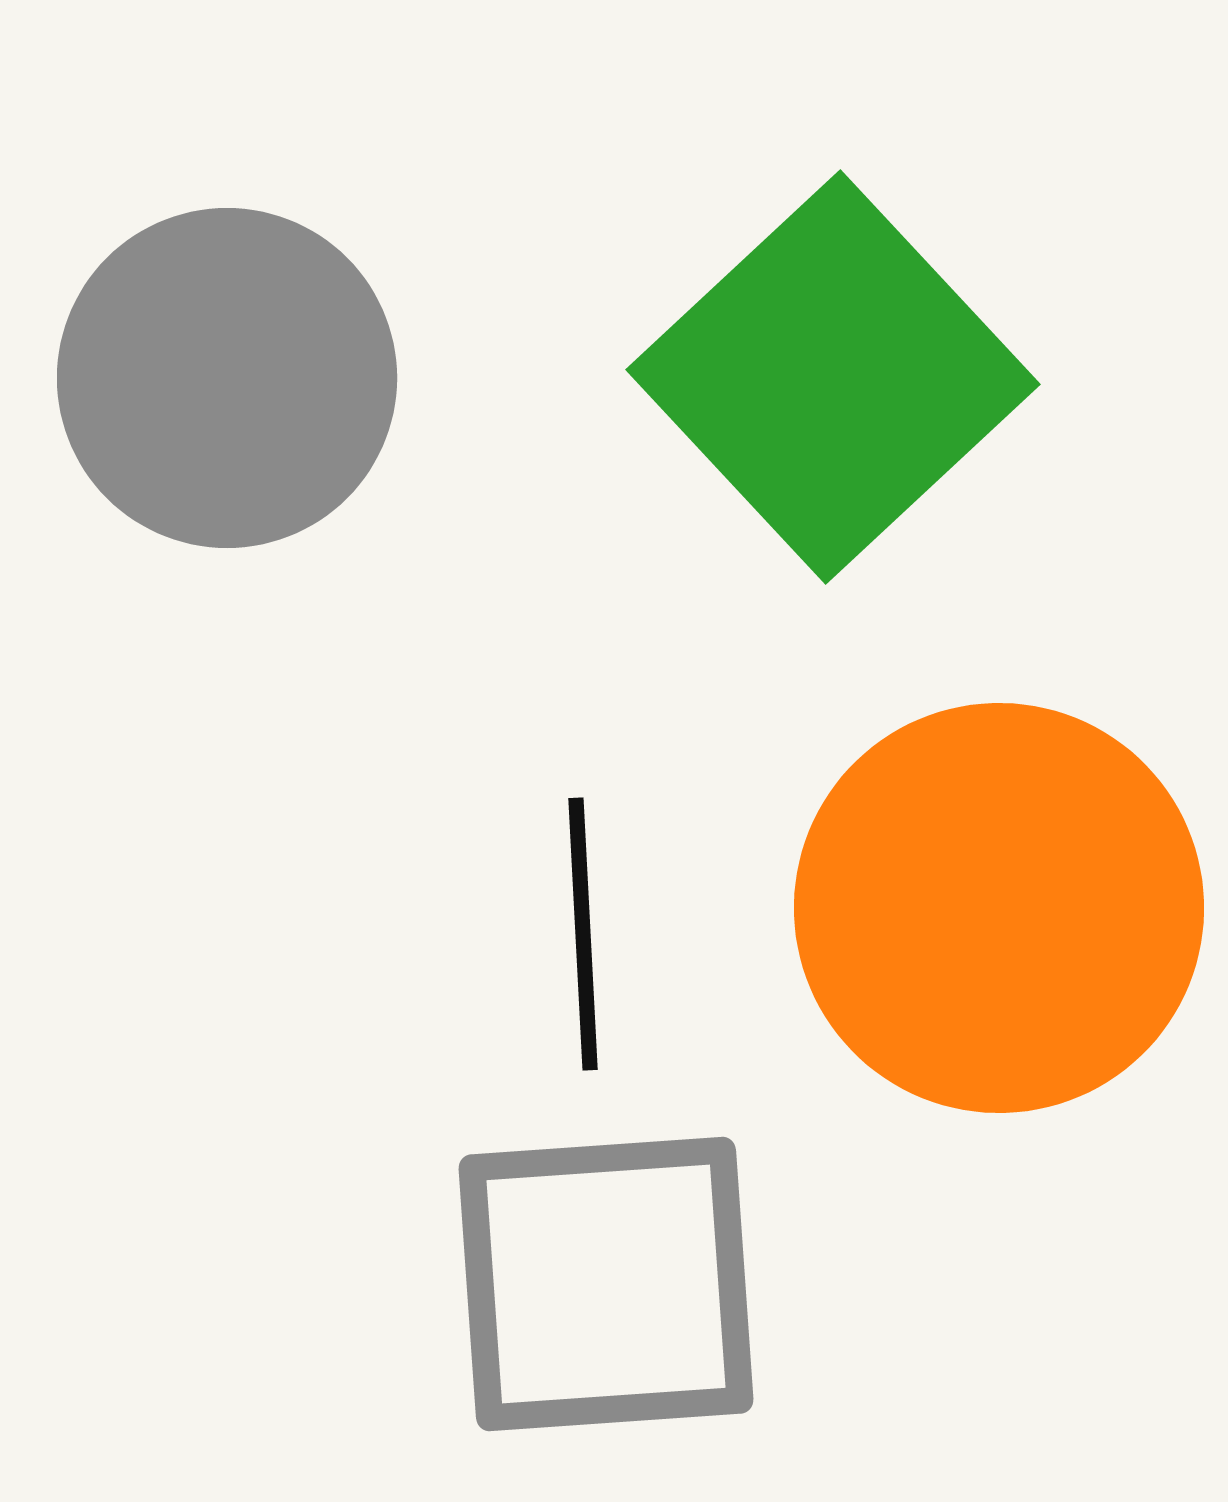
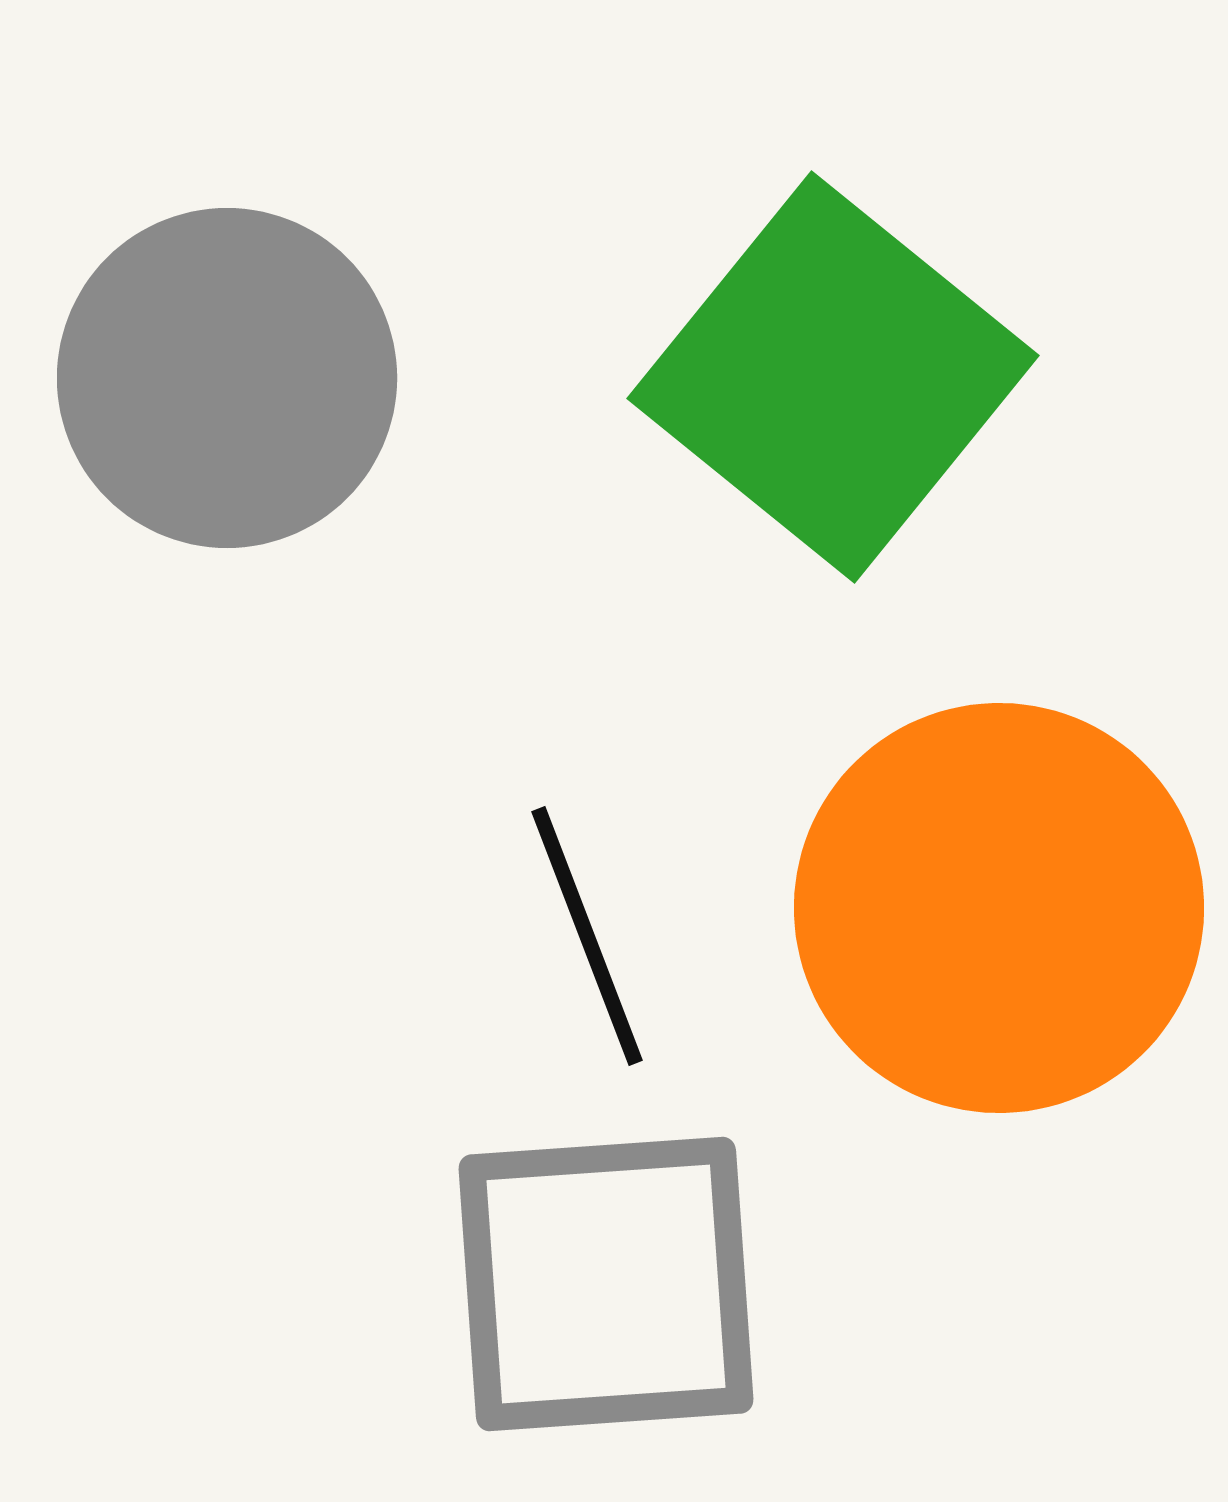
green square: rotated 8 degrees counterclockwise
black line: moved 4 px right, 2 px down; rotated 18 degrees counterclockwise
